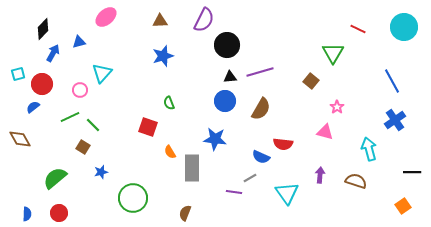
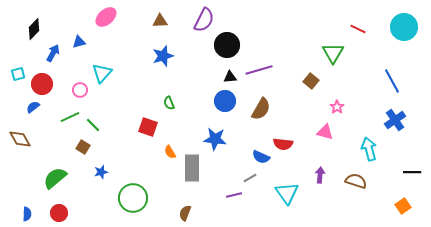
black diamond at (43, 29): moved 9 px left
purple line at (260, 72): moved 1 px left, 2 px up
purple line at (234, 192): moved 3 px down; rotated 21 degrees counterclockwise
